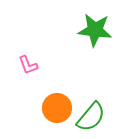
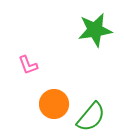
green star: rotated 16 degrees counterclockwise
orange circle: moved 3 px left, 4 px up
